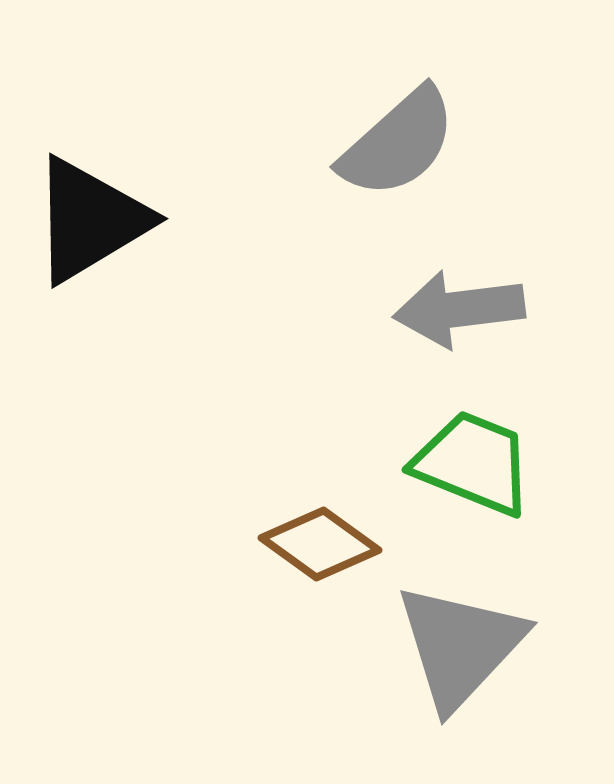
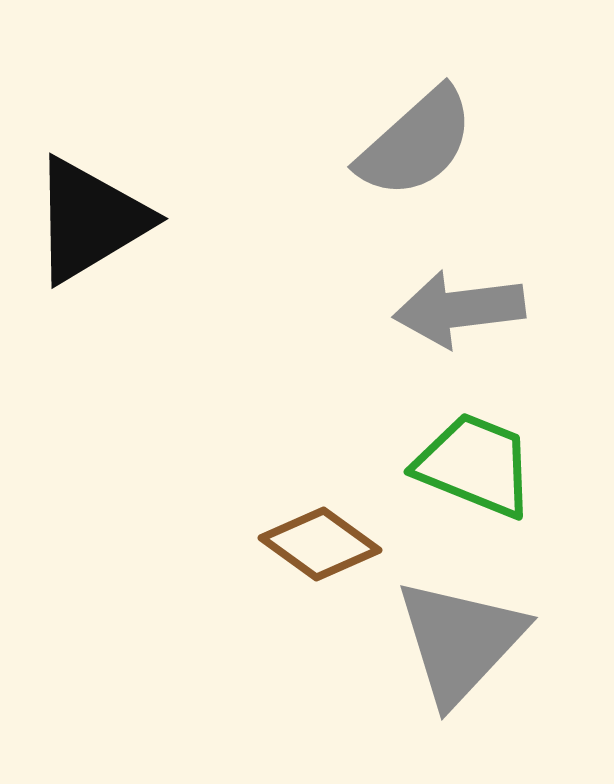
gray semicircle: moved 18 px right
green trapezoid: moved 2 px right, 2 px down
gray triangle: moved 5 px up
